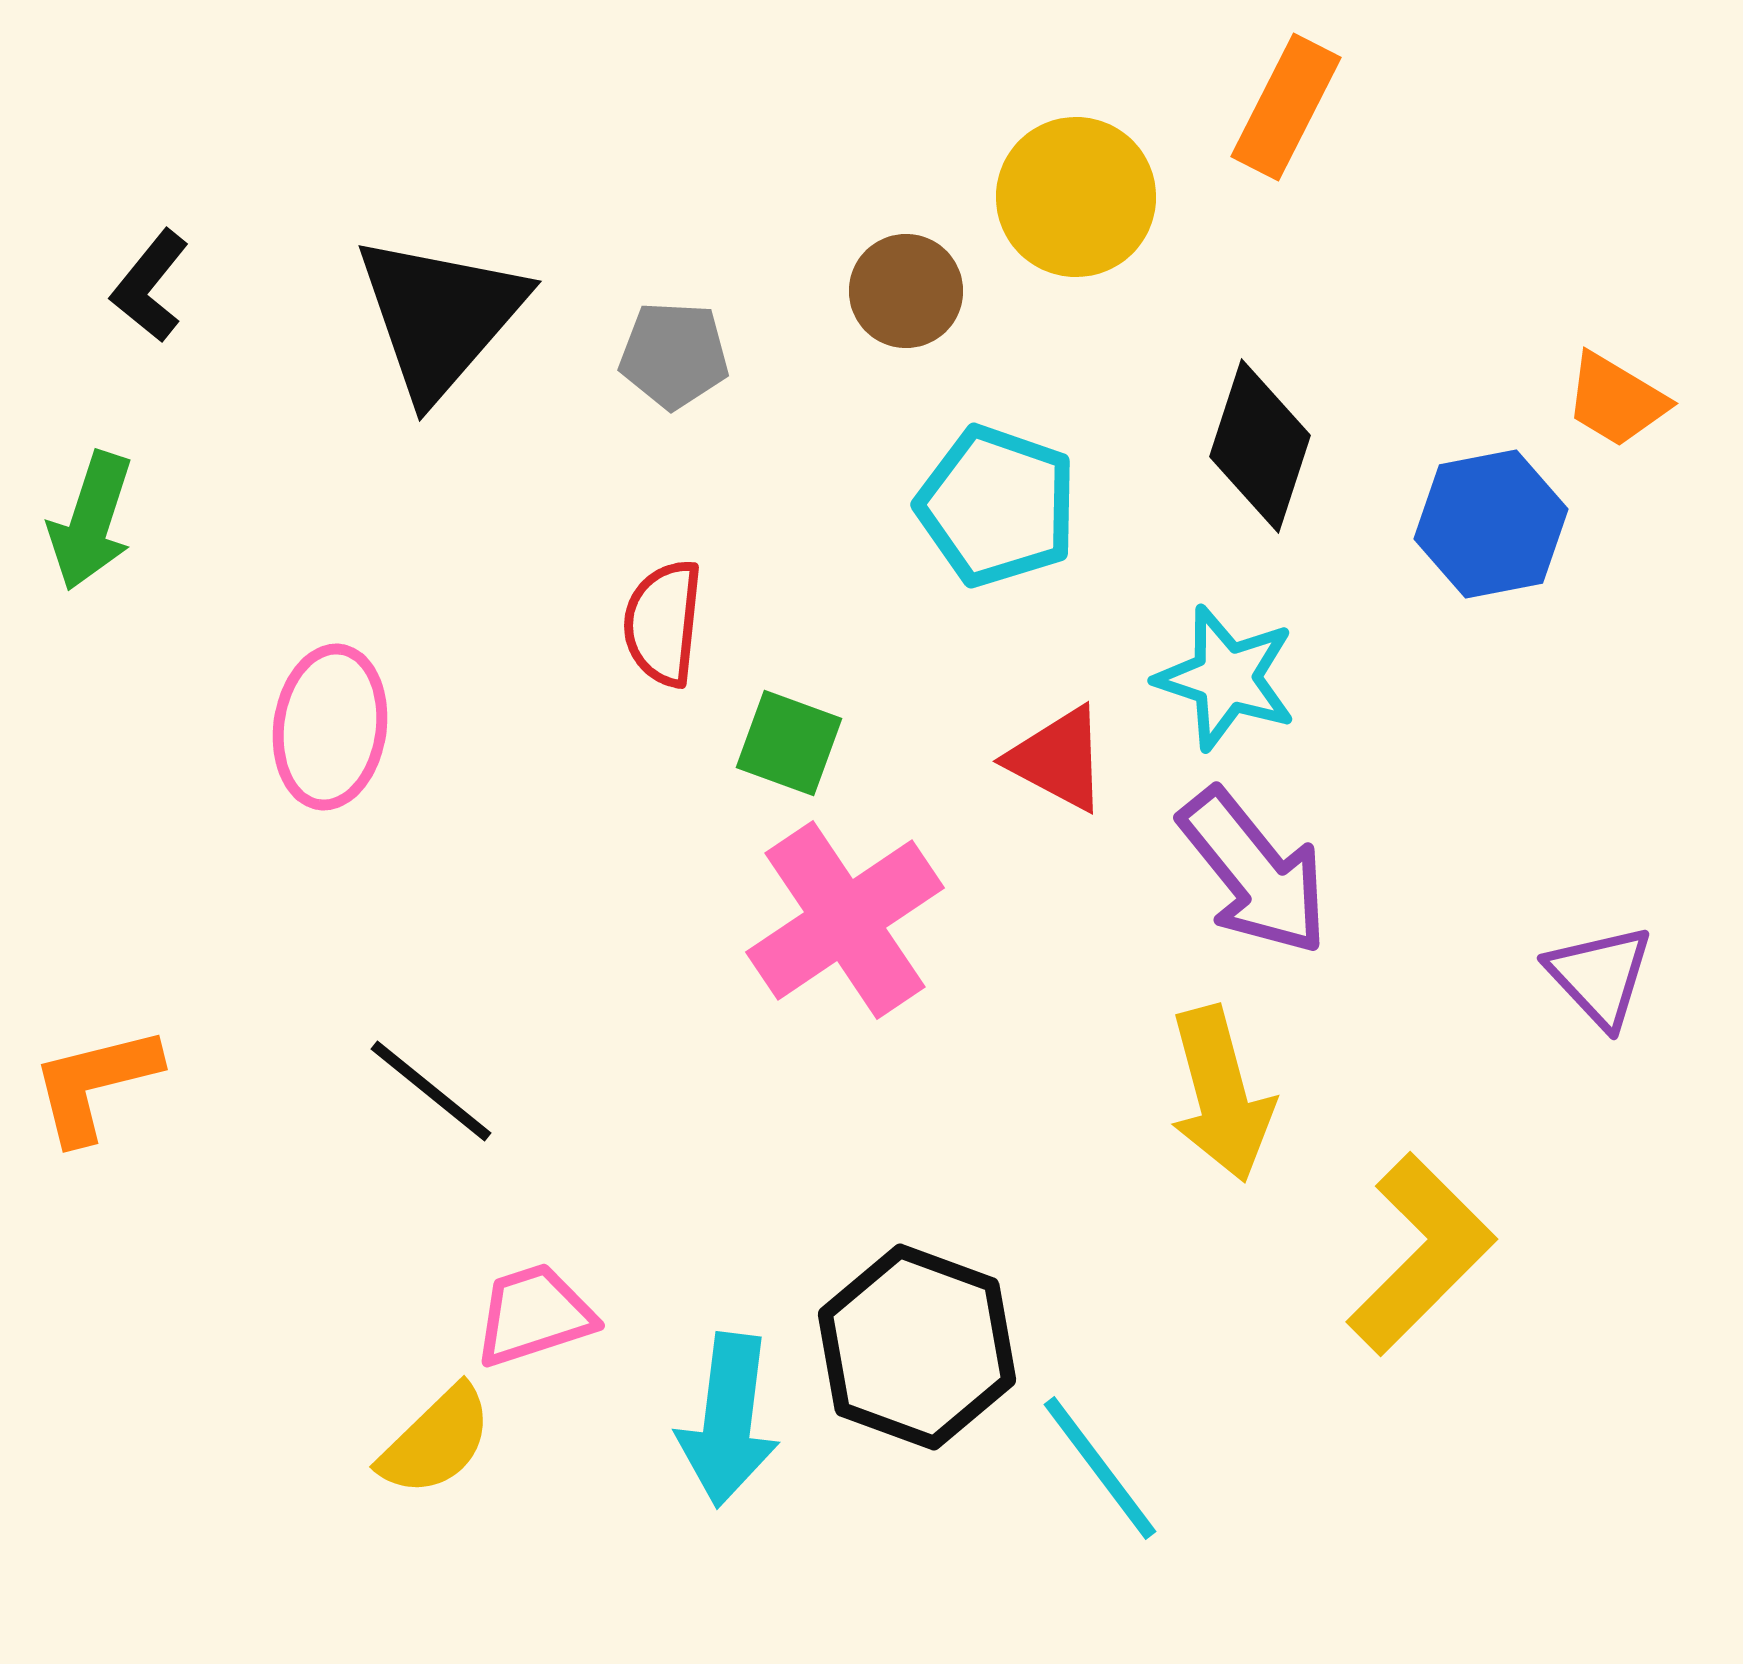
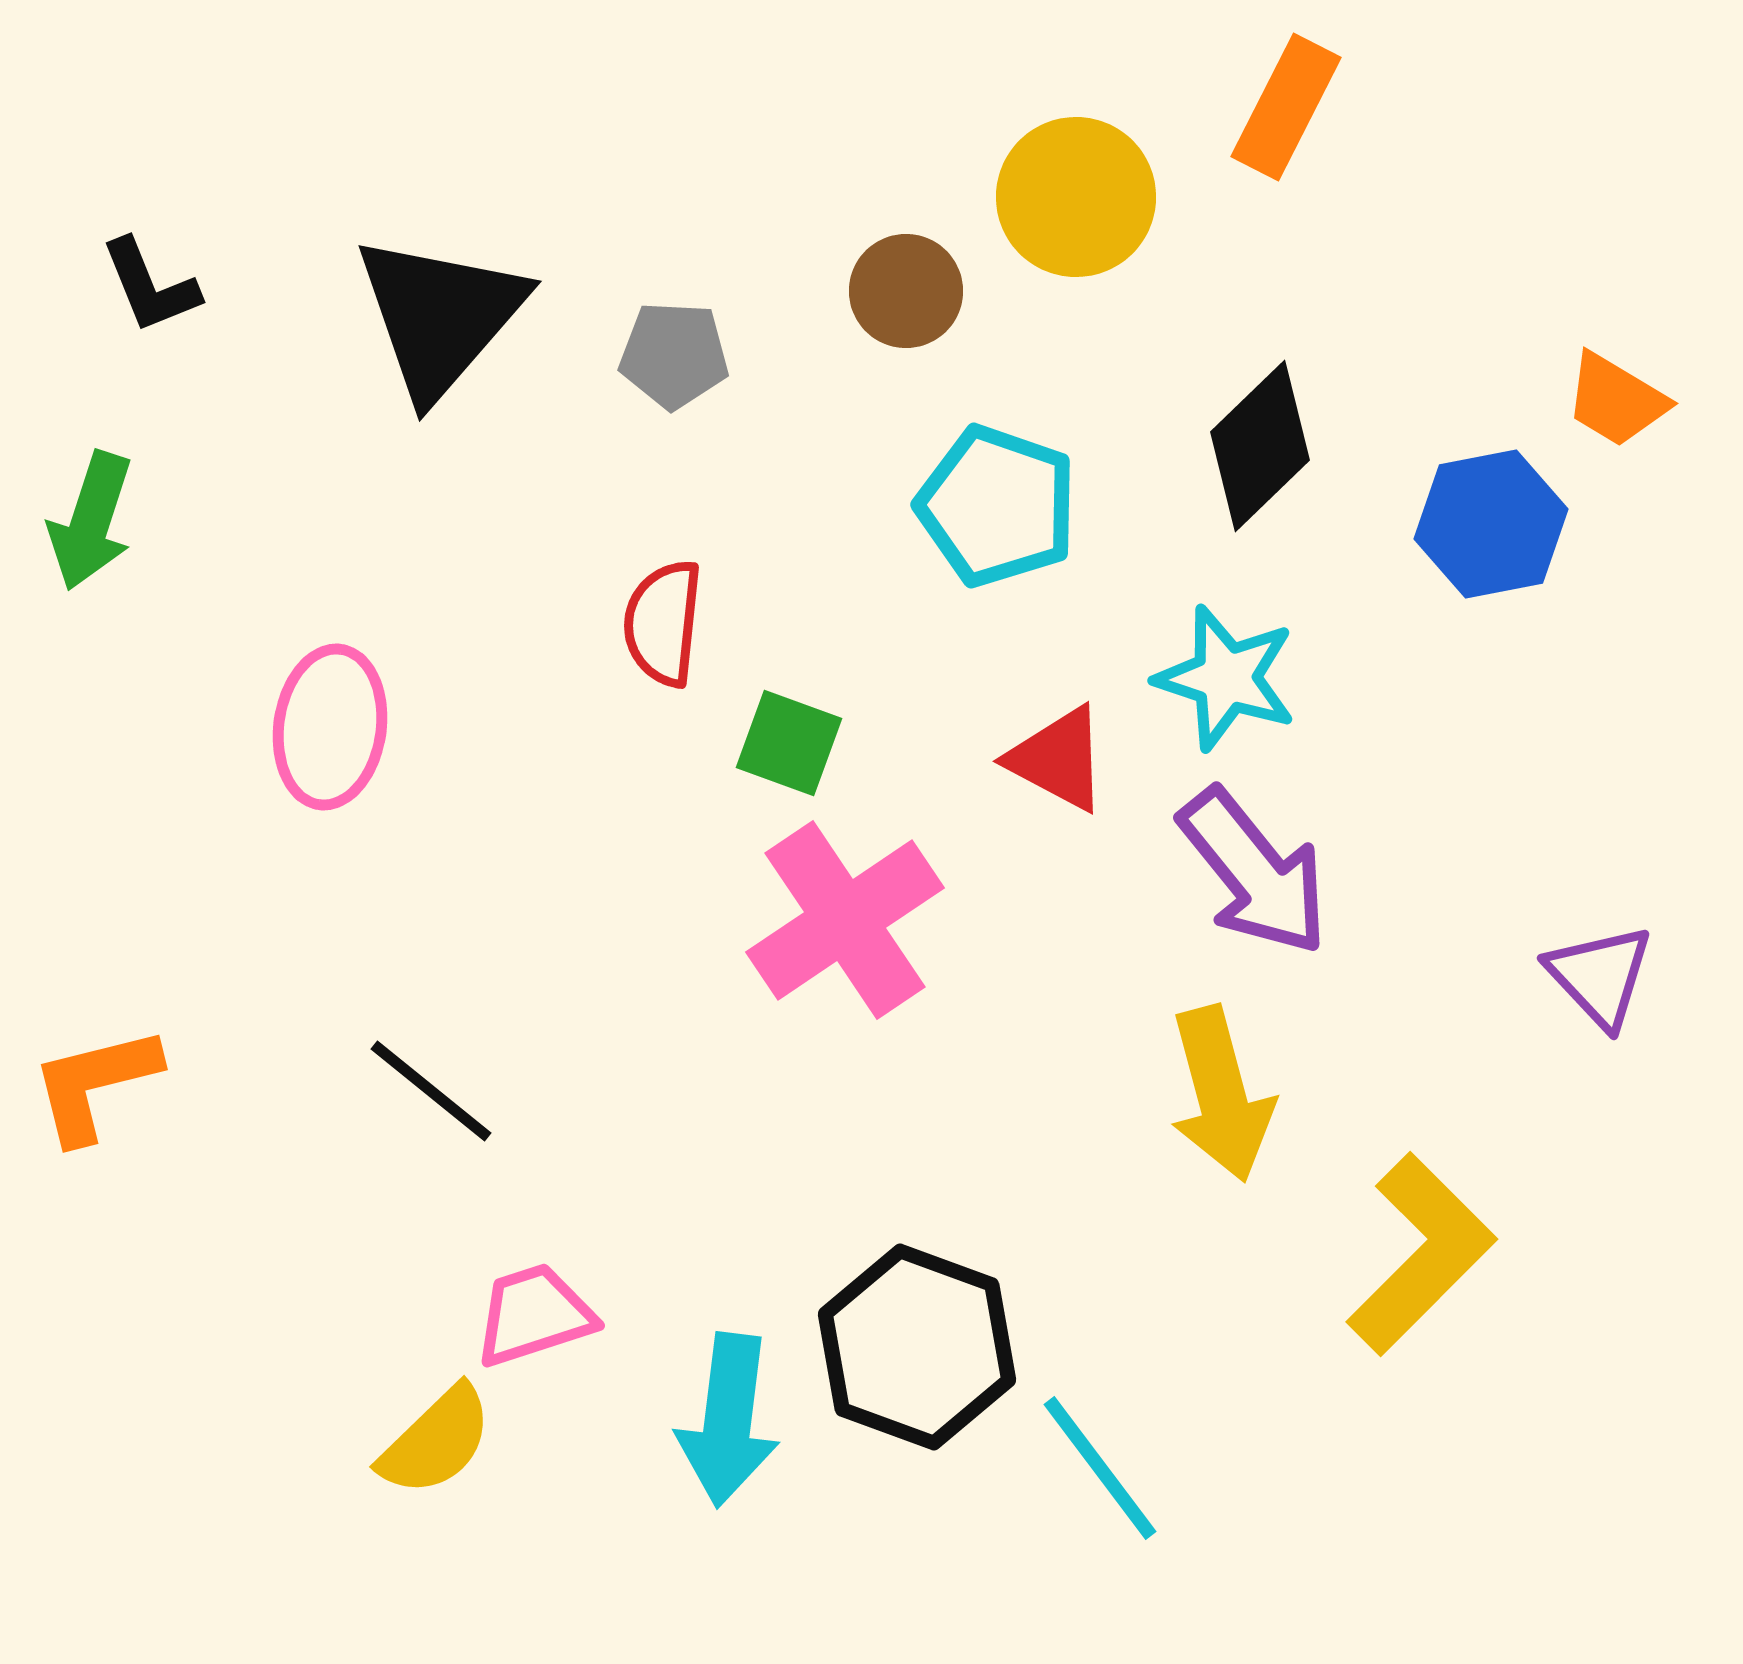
black L-shape: rotated 61 degrees counterclockwise
black diamond: rotated 28 degrees clockwise
